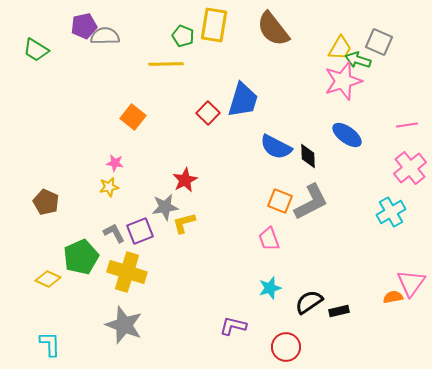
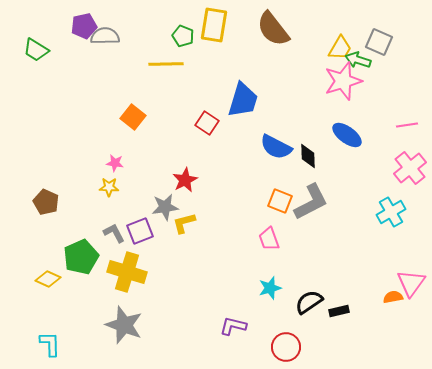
red square at (208, 113): moved 1 px left, 10 px down; rotated 10 degrees counterclockwise
yellow star at (109, 187): rotated 12 degrees clockwise
